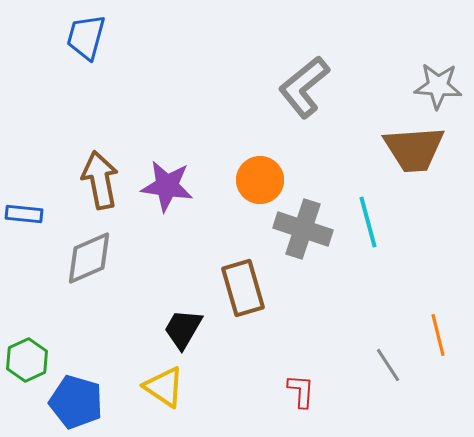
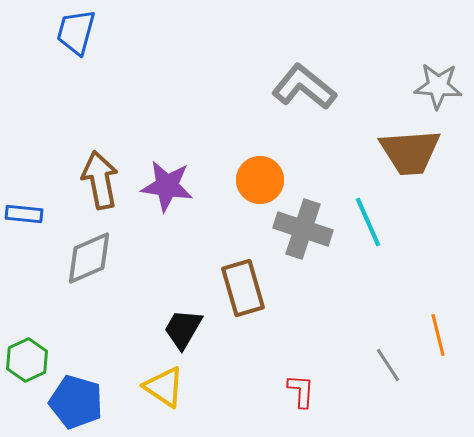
blue trapezoid: moved 10 px left, 5 px up
gray L-shape: rotated 78 degrees clockwise
brown trapezoid: moved 4 px left, 3 px down
cyan line: rotated 9 degrees counterclockwise
